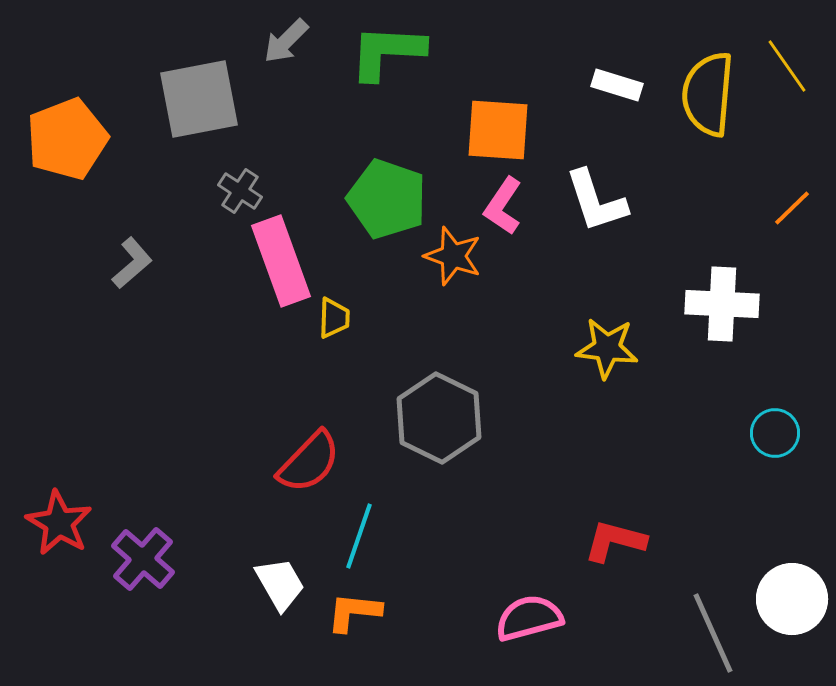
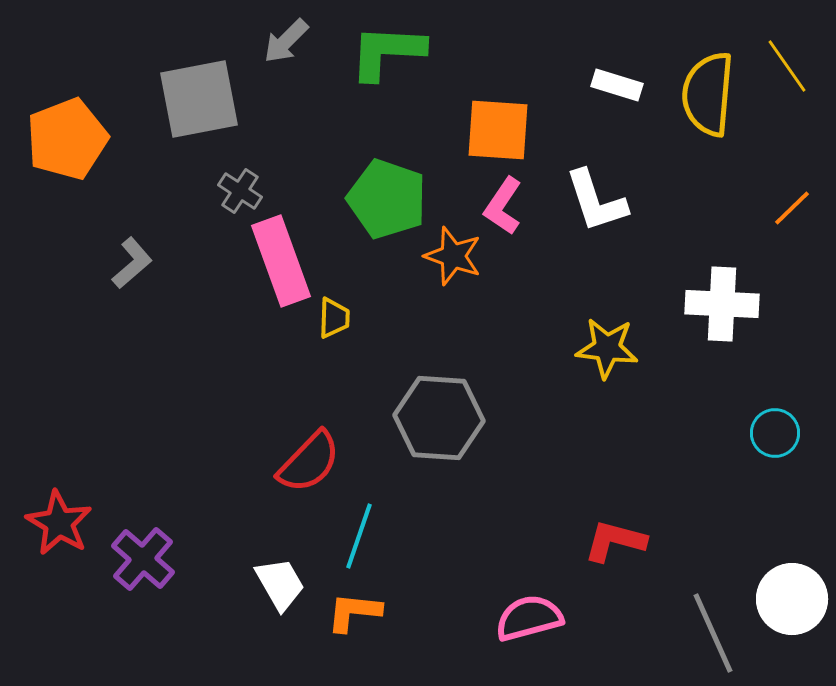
gray hexagon: rotated 22 degrees counterclockwise
